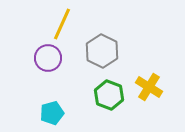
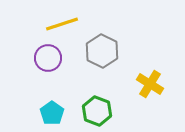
yellow line: rotated 48 degrees clockwise
yellow cross: moved 1 px right, 3 px up
green hexagon: moved 12 px left, 16 px down
cyan pentagon: rotated 20 degrees counterclockwise
